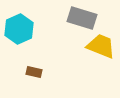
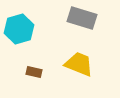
cyan hexagon: rotated 8 degrees clockwise
yellow trapezoid: moved 22 px left, 18 px down
